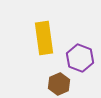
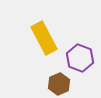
yellow rectangle: rotated 20 degrees counterclockwise
